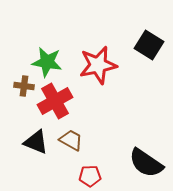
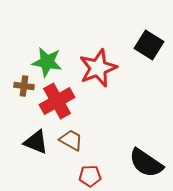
red star: moved 3 px down; rotated 9 degrees counterclockwise
red cross: moved 2 px right
